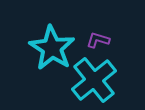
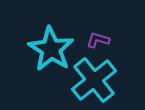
cyan star: moved 1 px left, 1 px down
